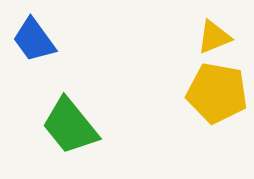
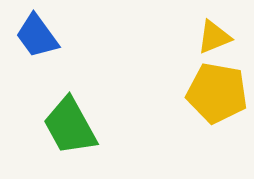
blue trapezoid: moved 3 px right, 4 px up
green trapezoid: rotated 10 degrees clockwise
